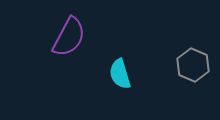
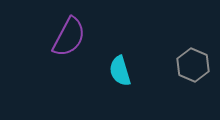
cyan semicircle: moved 3 px up
